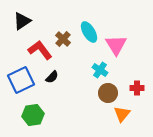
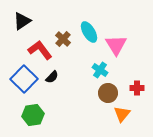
blue square: moved 3 px right, 1 px up; rotated 20 degrees counterclockwise
